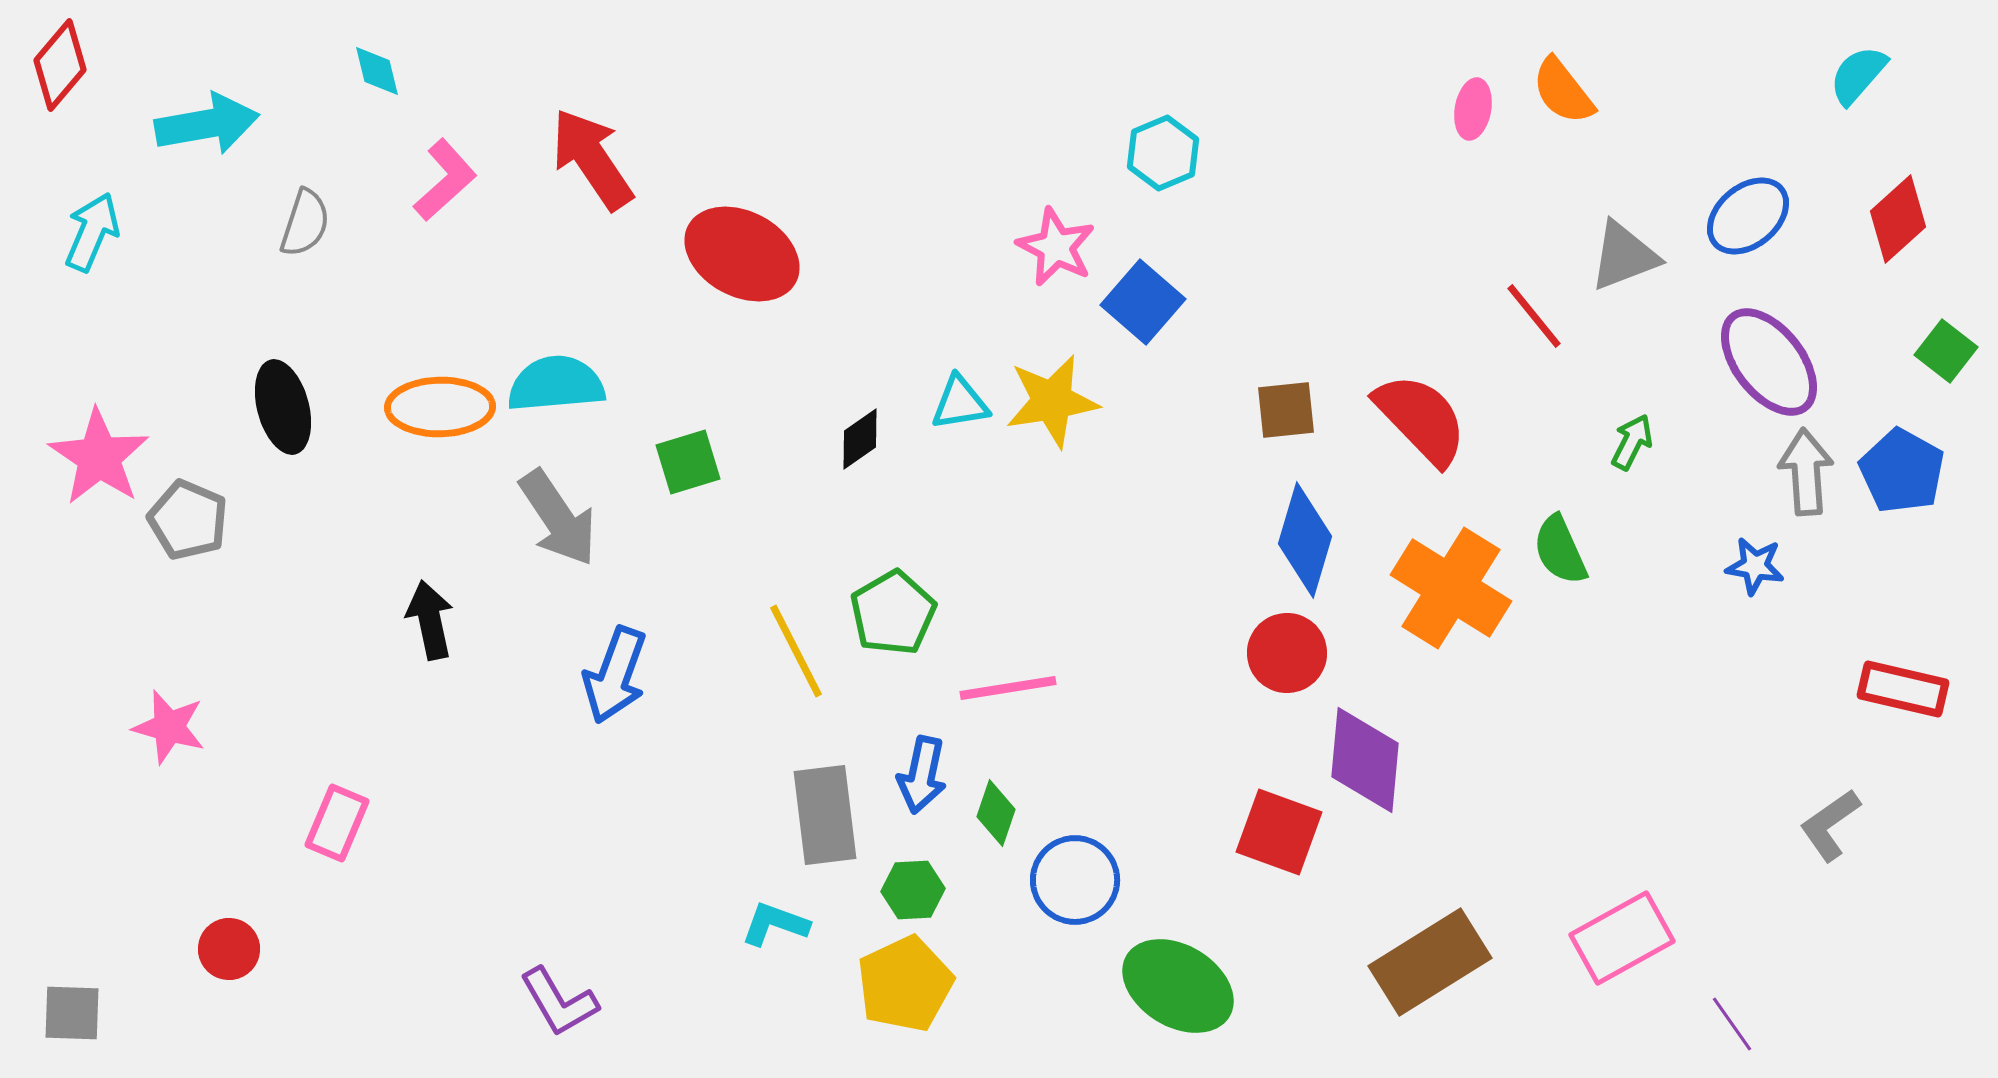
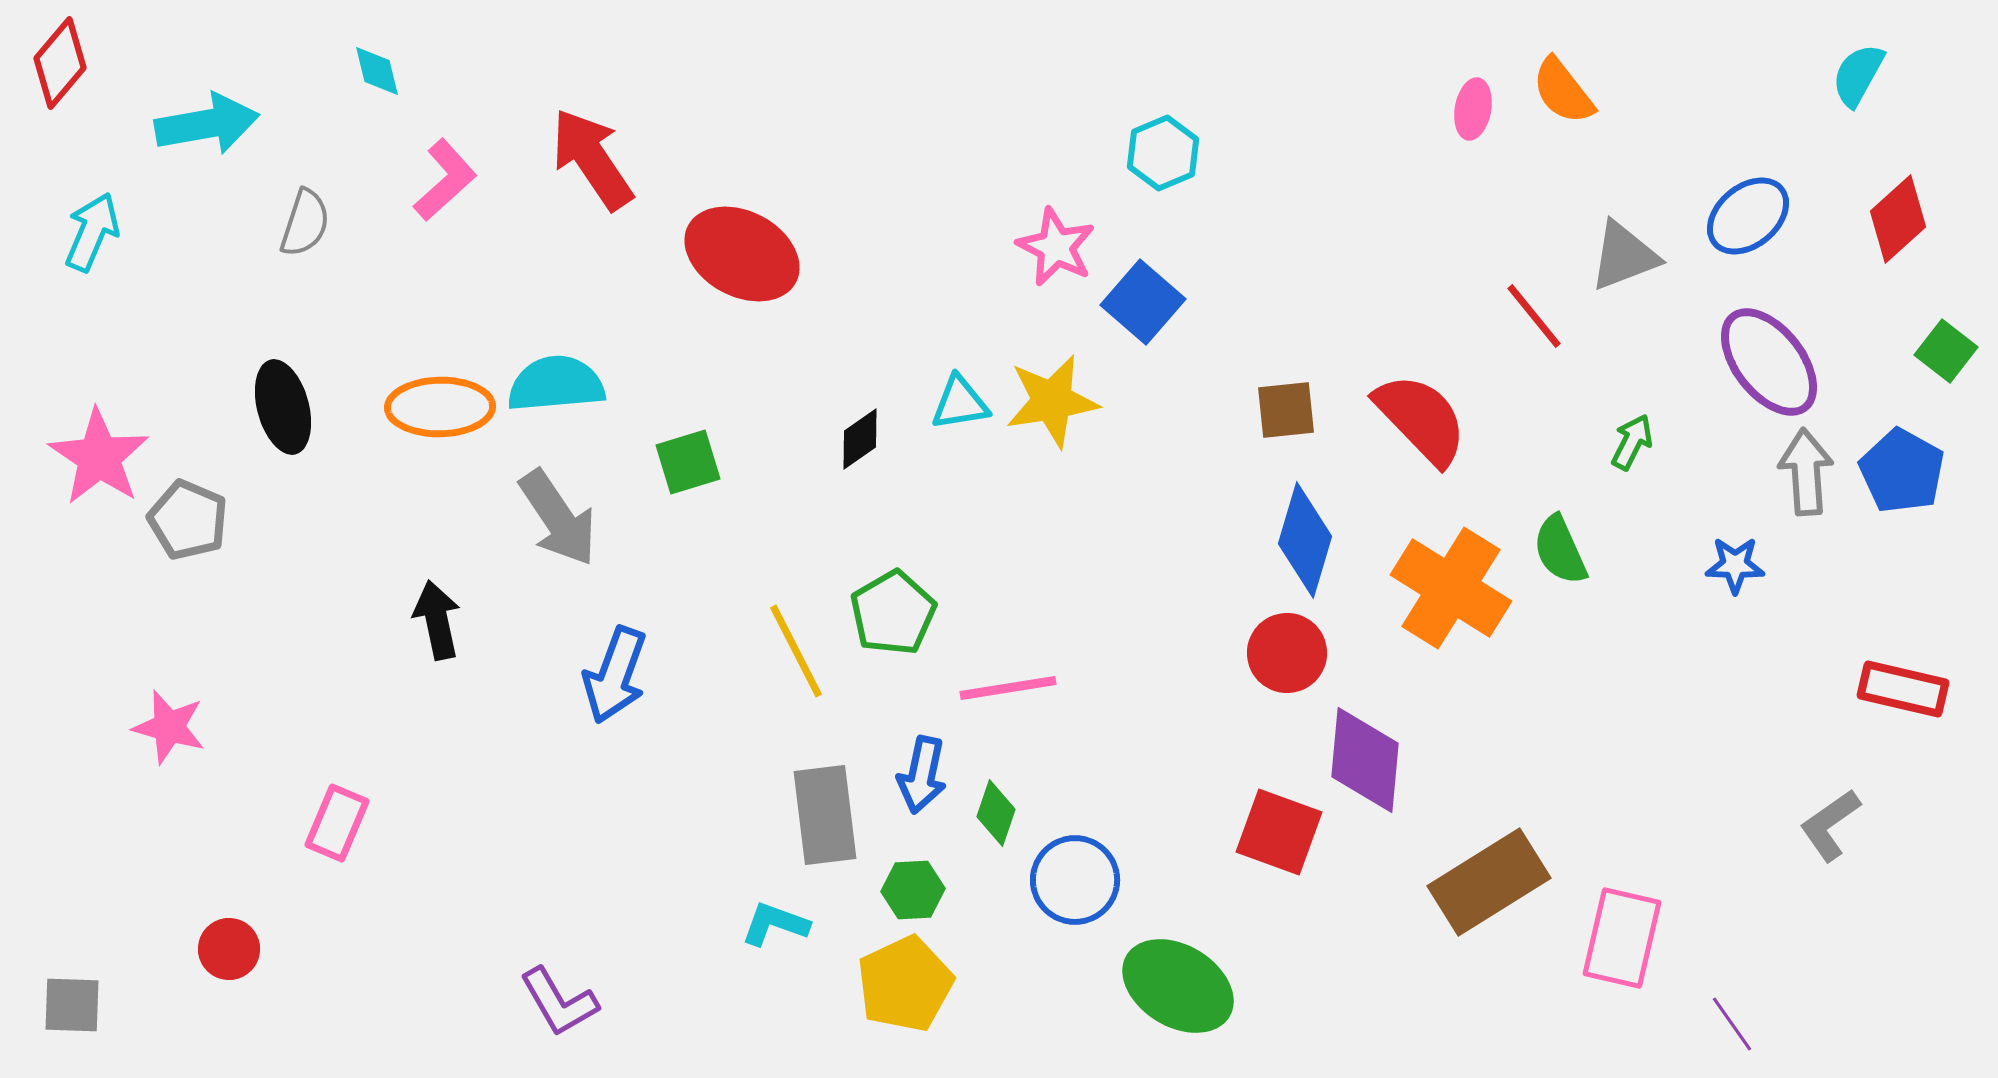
red diamond at (60, 65): moved 2 px up
cyan semicircle at (1858, 75): rotated 12 degrees counterclockwise
blue star at (1755, 566): moved 20 px left, 1 px up; rotated 8 degrees counterclockwise
black arrow at (430, 620): moved 7 px right
pink rectangle at (1622, 938): rotated 48 degrees counterclockwise
brown rectangle at (1430, 962): moved 59 px right, 80 px up
gray square at (72, 1013): moved 8 px up
